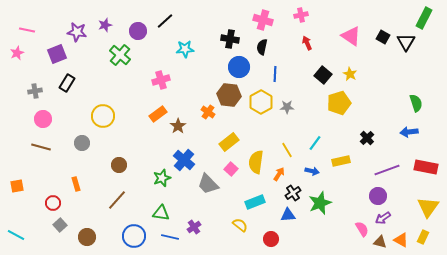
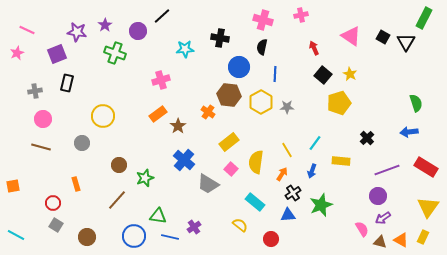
black line at (165, 21): moved 3 px left, 5 px up
purple star at (105, 25): rotated 16 degrees counterclockwise
pink line at (27, 30): rotated 14 degrees clockwise
black cross at (230, 39): moved 10 px left, 1 px up
red arrow at (307, 43): moved 7 px right, 5 px down
green cross at (120, 55): moved 5 px left, 2 px up; rotated 20 degrees counterclockwise
black rectangle at (67, 83): rotated 18 degrees counterclockwise
yellow rectangle at (341, 161): rotated 18 degrees clockwise
red rectangle at (426, 167): rotated 20 degrees clockwise
blue arrow at (312, 171): rotated 96 degrees clockwise
orange arrow at (279, 174): moved 3 px right
green star at (162, 178): moved 17 px left
gray trapezoid at (208, 184): rotated 15 degrees counterclockwise
orange square at (17, 186): moved 4 px left
cyan rectangle at (255, 202): rotated 60 degrees clockwise
green star at (320, 203): moved 1 px right, 2 px down
green triangle at (161, 213): moved 3 px left, 3 px down
gray square at (60, 225): moved 4 px left; rotated 16 degrees counterclockwise
